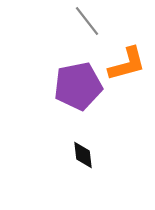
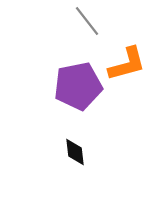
black diamond: moved 8 px left, 3 px up
